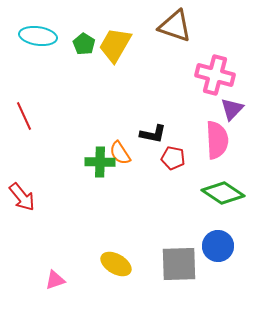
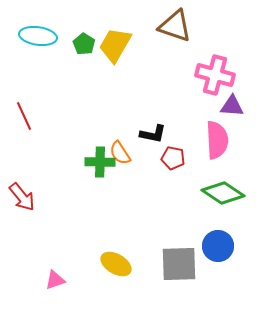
purple triangle: moved 3 px up; rotated 50 degrees clockwise
